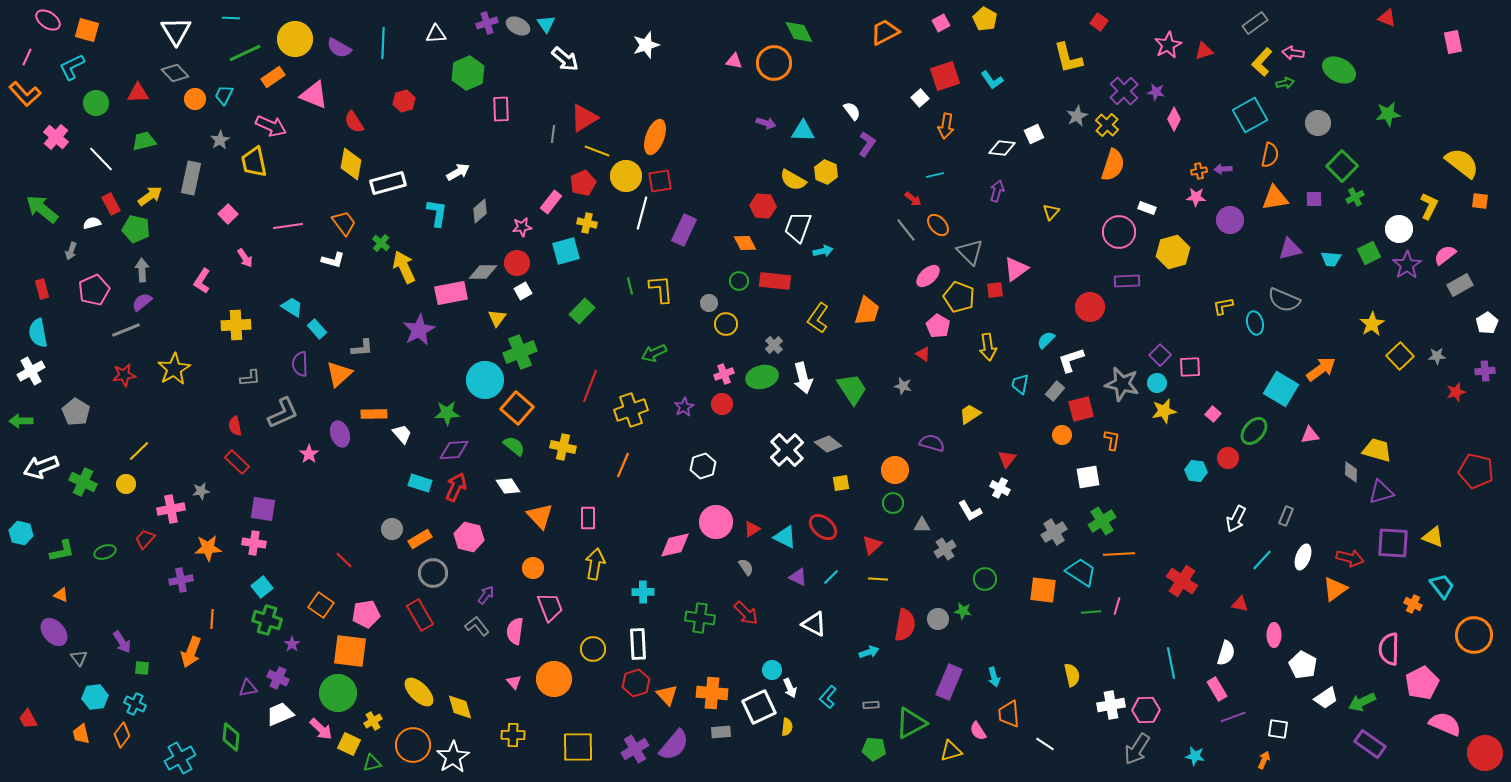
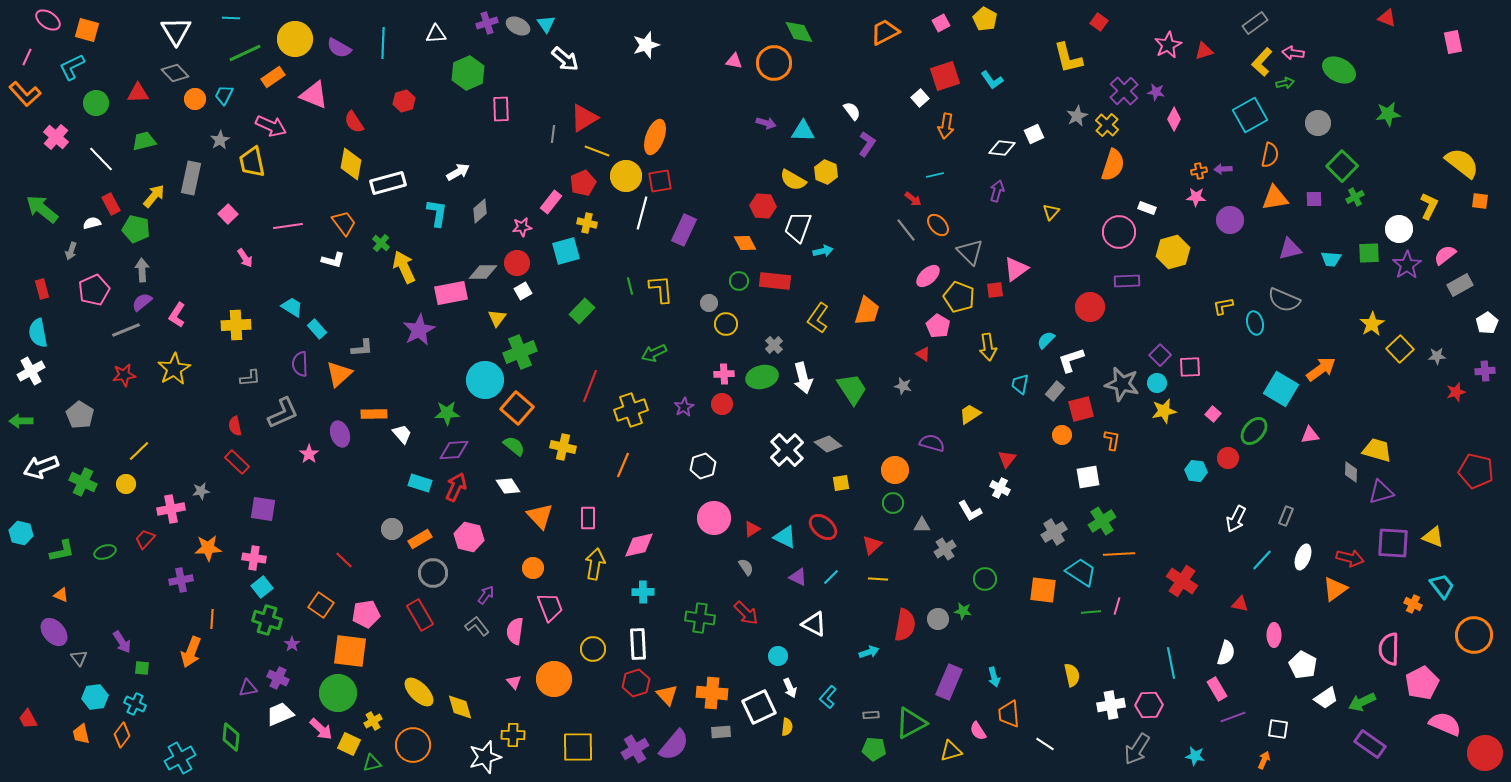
yellow trapezoid at (254, 162): moved 2 px left
yellow arrow at (150, 196): moved 4 px right; rotated 15 degrees counterclockwise
green square at (1369, 253): rotated 25 degrees clockwise
pink L-shape at (202, 281): moved 25 px left, 34 px down
yellow square at (1400, 356): moved 7 px up
pink cross at (724, 374): rotated 18 degrees clockwise
gray pentagon at (76, 412): moved 4 px right, 3 px down
pink circle at (716, 522): moved 2 px left, 4 px up
pink cross at (254, 543): moved 15 px down
pink diamond at (675, 545): moved 36 px left
cyan circle at (772, 670): moved 6 px right, 14 px up
gray rectangle at (871, 705): moved 10 px down
pink hexagon at (1146, 710): moved 3 px right, 5 px up
white star at (453, 757): moved 32 px right; rotated 16 degrees clockwise
